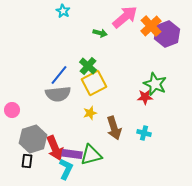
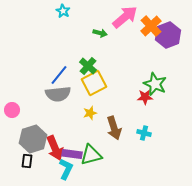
purple hexagon: moved 1 px right, 1 px down
